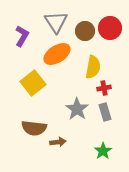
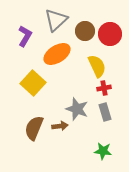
gray triangle: moved 2 px up; rotated 20 degrees clockwise
red circle: moved 6 px down
purple L-shape: moved 3 px right
yellow semicircle: moved 4 px right, 1 px up; rotated 35 degrees counterclockwise
yellow square: rotated 10 degrees counterclockwise
gray star: rotated 15 degrees counterclockwise
brown semicircle: rotated 105 degrees clockwise
brown arrow: moved 2 px right, 16 px up
green star: rotated 30 degrees counterclockwise
